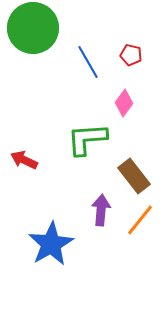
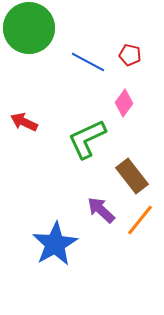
green circle: moved 4 px left
red pentagon: moved 1 px left
blue line: rotated 32 degrees counterclockwise
green L-shape: rotated 21 degrees counterclockwise
red arrow: moved 38 px up
brown rectangle: moved 2 px left
purple arrow: rotated 52 degrees counterclockwise
blue star: moved 4 px right
